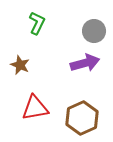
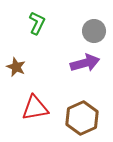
brown star: moved 4 px left, 2 px down
